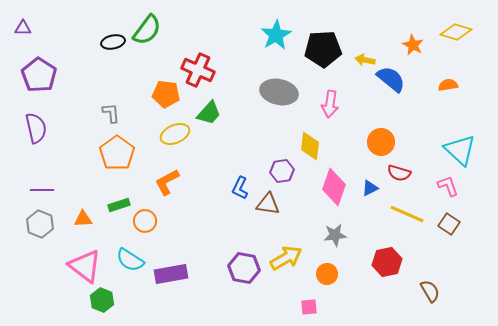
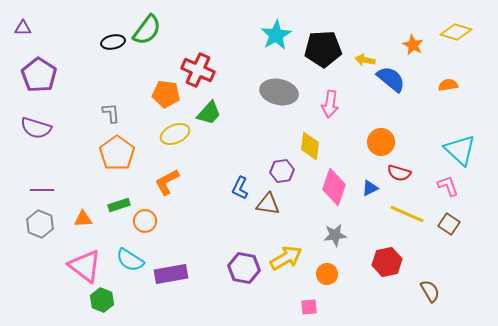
purple semicircle at (36, 128): rotated 120 degrees clockwise
